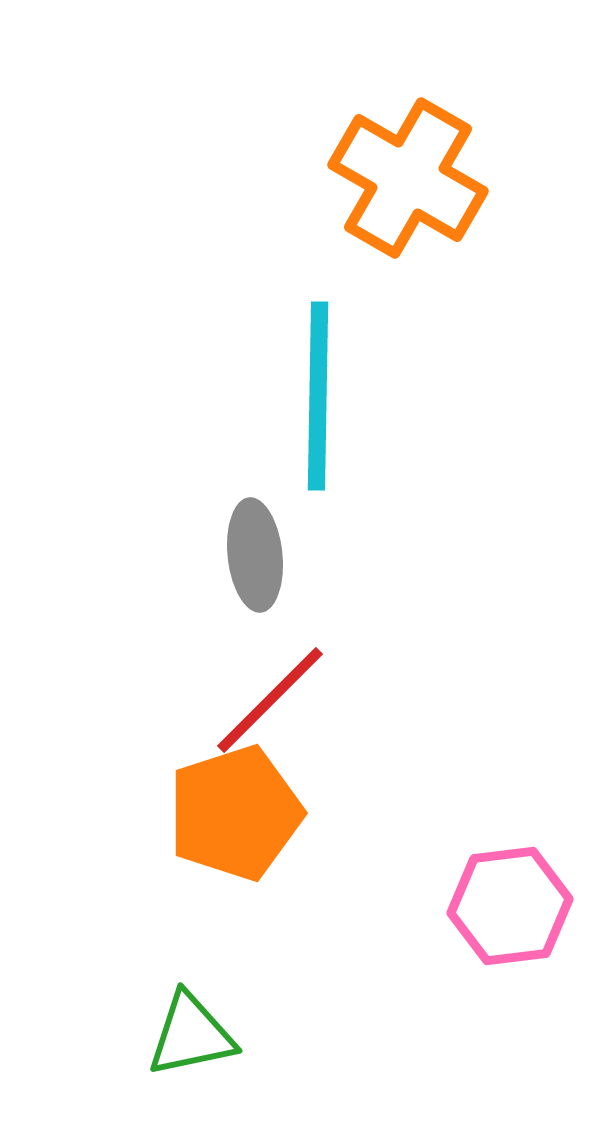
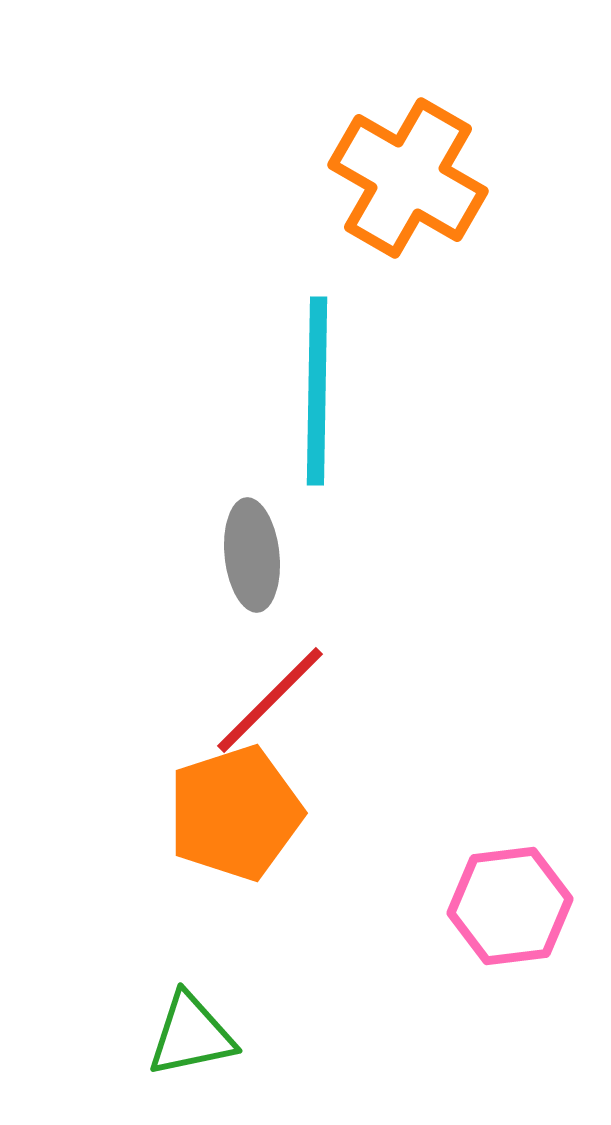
cyan line: moved 1 px left, 5 px up
gray ellipse: moved 3 px left
